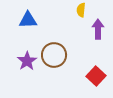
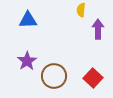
brown circle: moved 21 px down
red square: moved 3 px left, 2 px down
